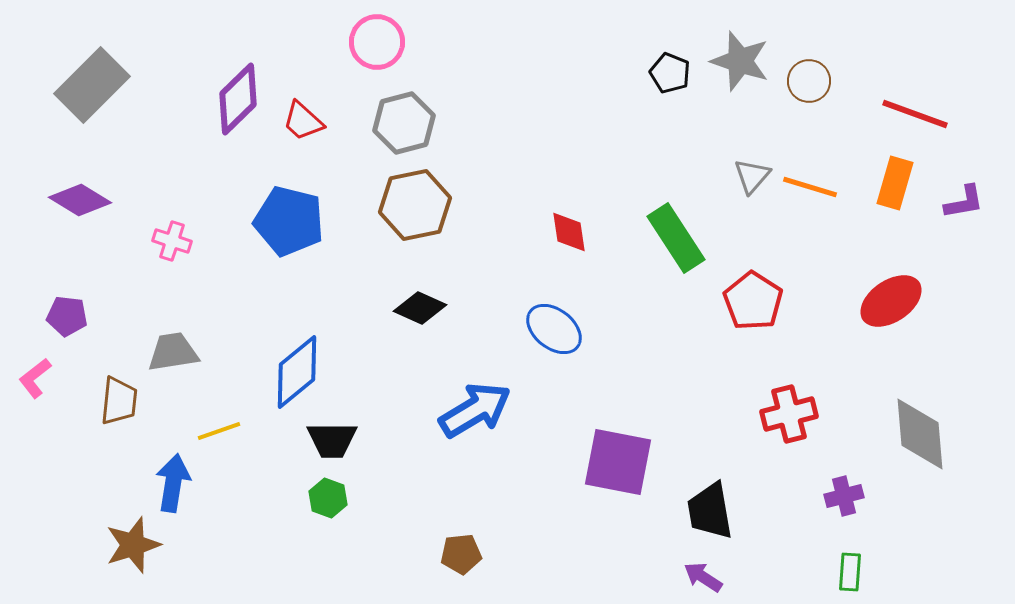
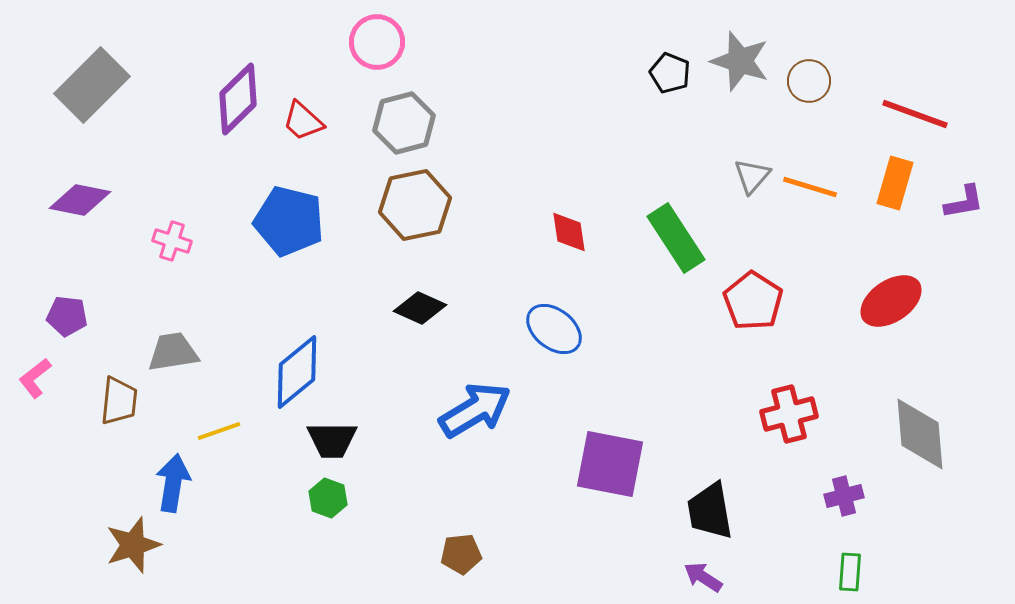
purple diamond at (80, 200): rotated 20 degrees counterclockwise
purple square at (618, 462): moved 8 px left, 2 px down
